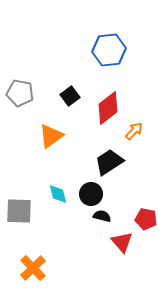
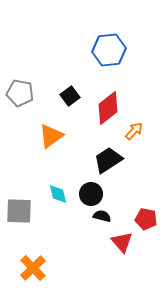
black trapezoid: moved 1 px left, 2 px up
